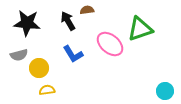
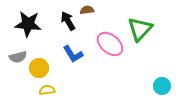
black star: moved 1 px right, 1 px down
green triangle: rotated 28 degrees counterclockwise
gray semicircle: moved 1 px left, 2 px down
cyan circle: moved 3 px left, 5 px up
